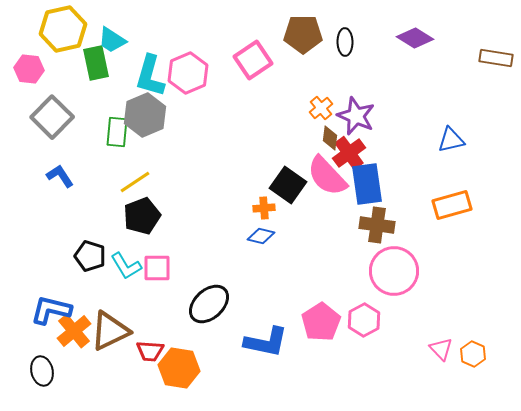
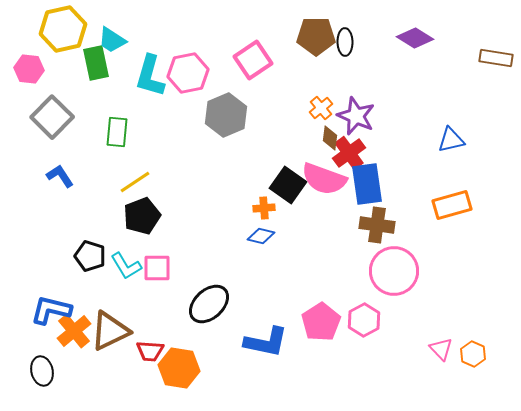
brown pentagon at (303, 34): moved 13 px right, 2 px down
pink hexagon at (188, 73): rotated 12 degrees clockwise
gray hexagon at (145, 115): moved 81 px right
pink semicircle at (327, 176): moved 3 px left, 3 px down; rotated 27 degrees counterclockwise
